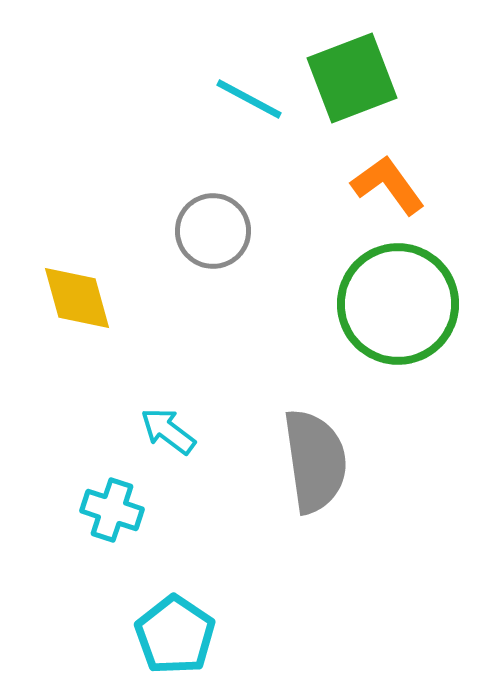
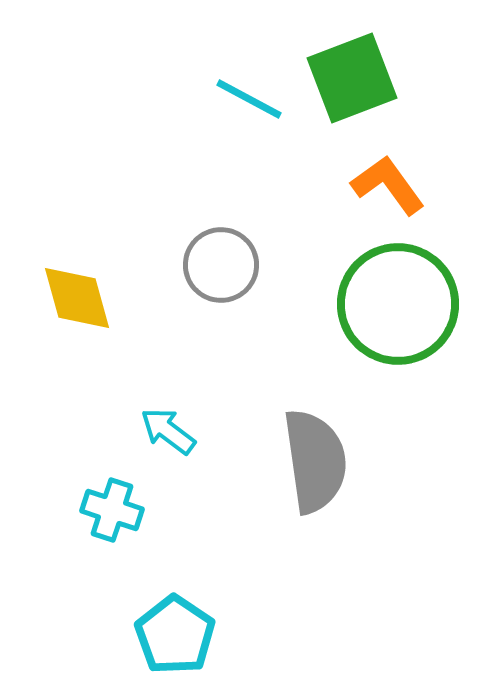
gray circle: moved 8 px right, 34 px down
